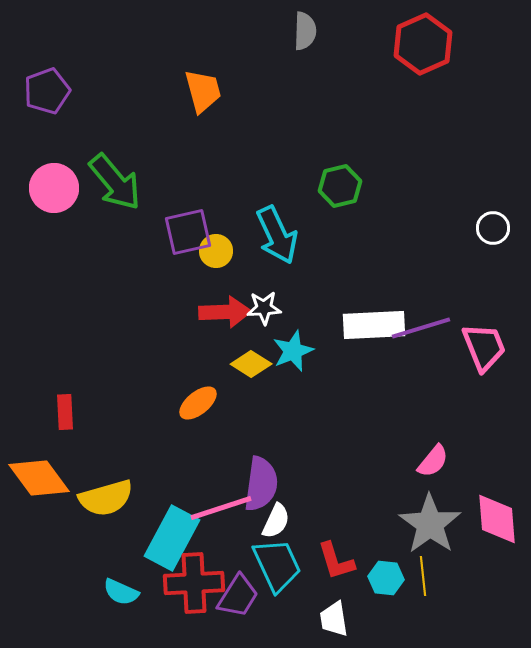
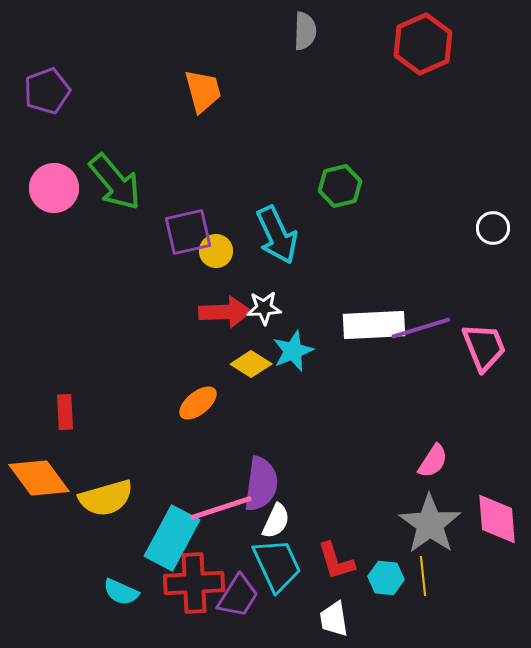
pink semicircle: rotated 6 degrees counterclockwise
